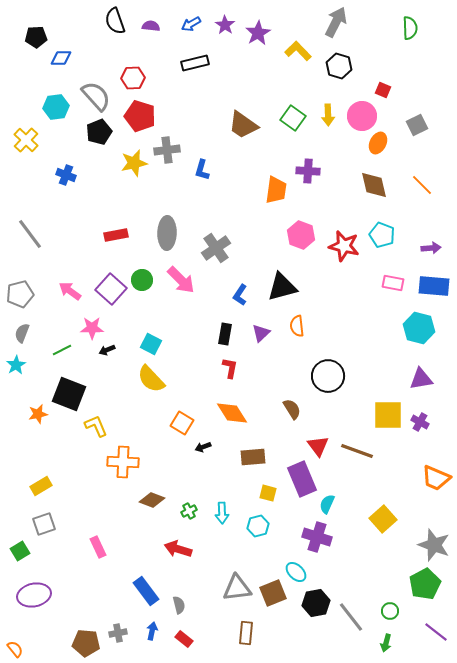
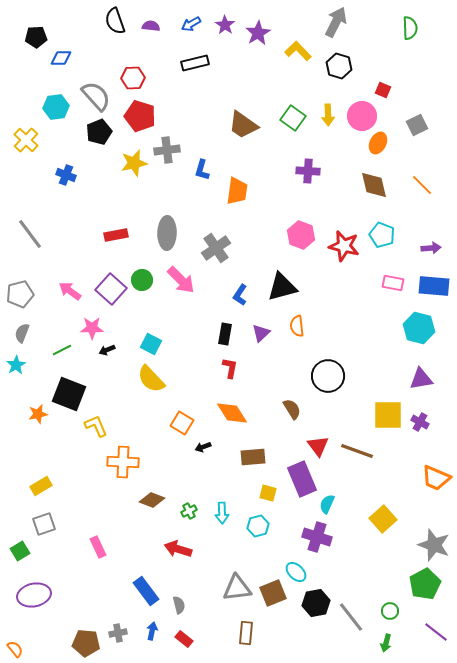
orange trapezoid at (276, 190): moved 39 px left, 1 px down
